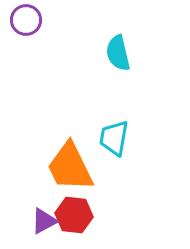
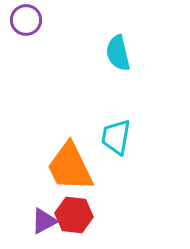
cyan trapezoid: moved 2 px right, 1 px up
